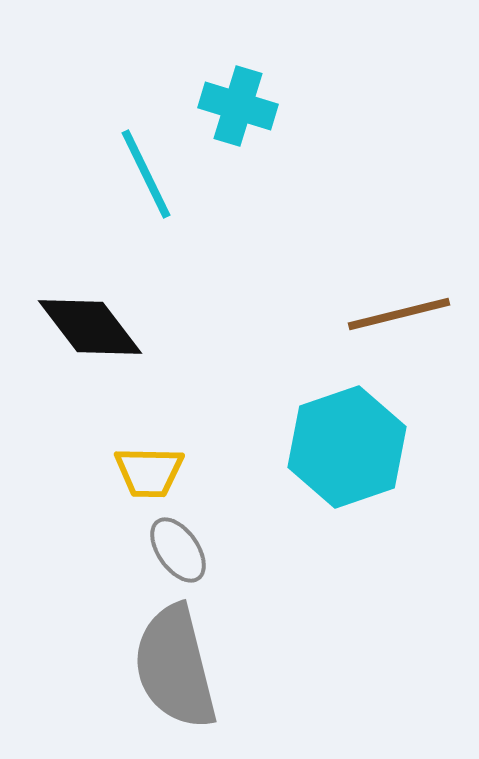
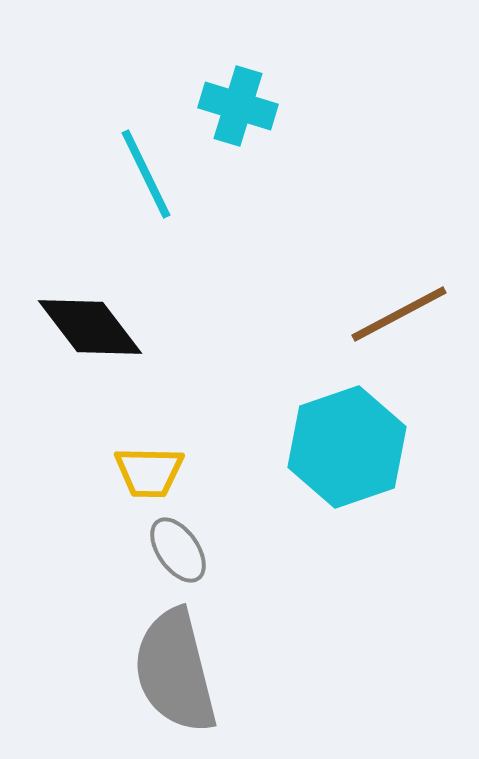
brown line: rotated 14 degrees counterclockwise
gray semicircle: moved 4 px down
